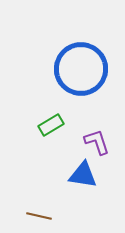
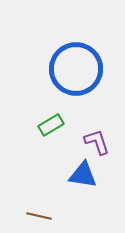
blue circle: moved 5 px left
